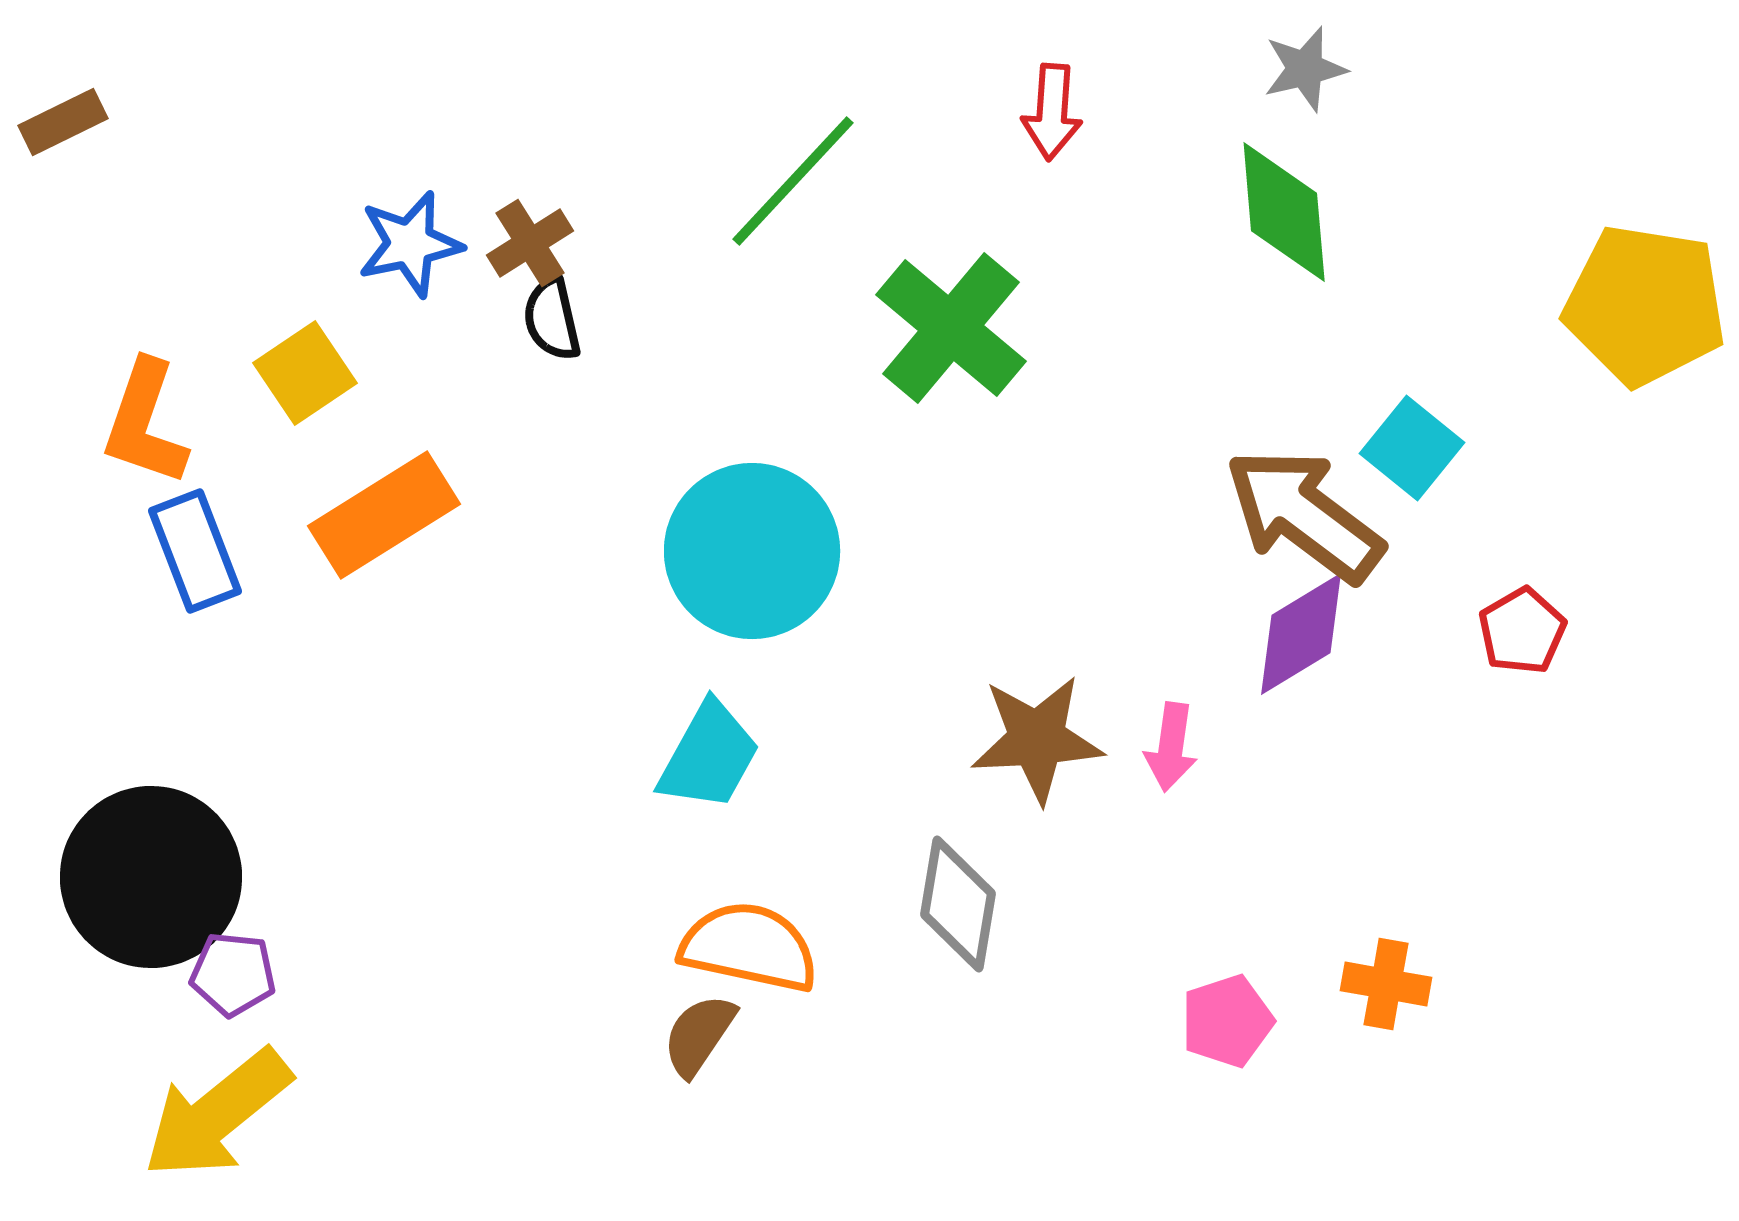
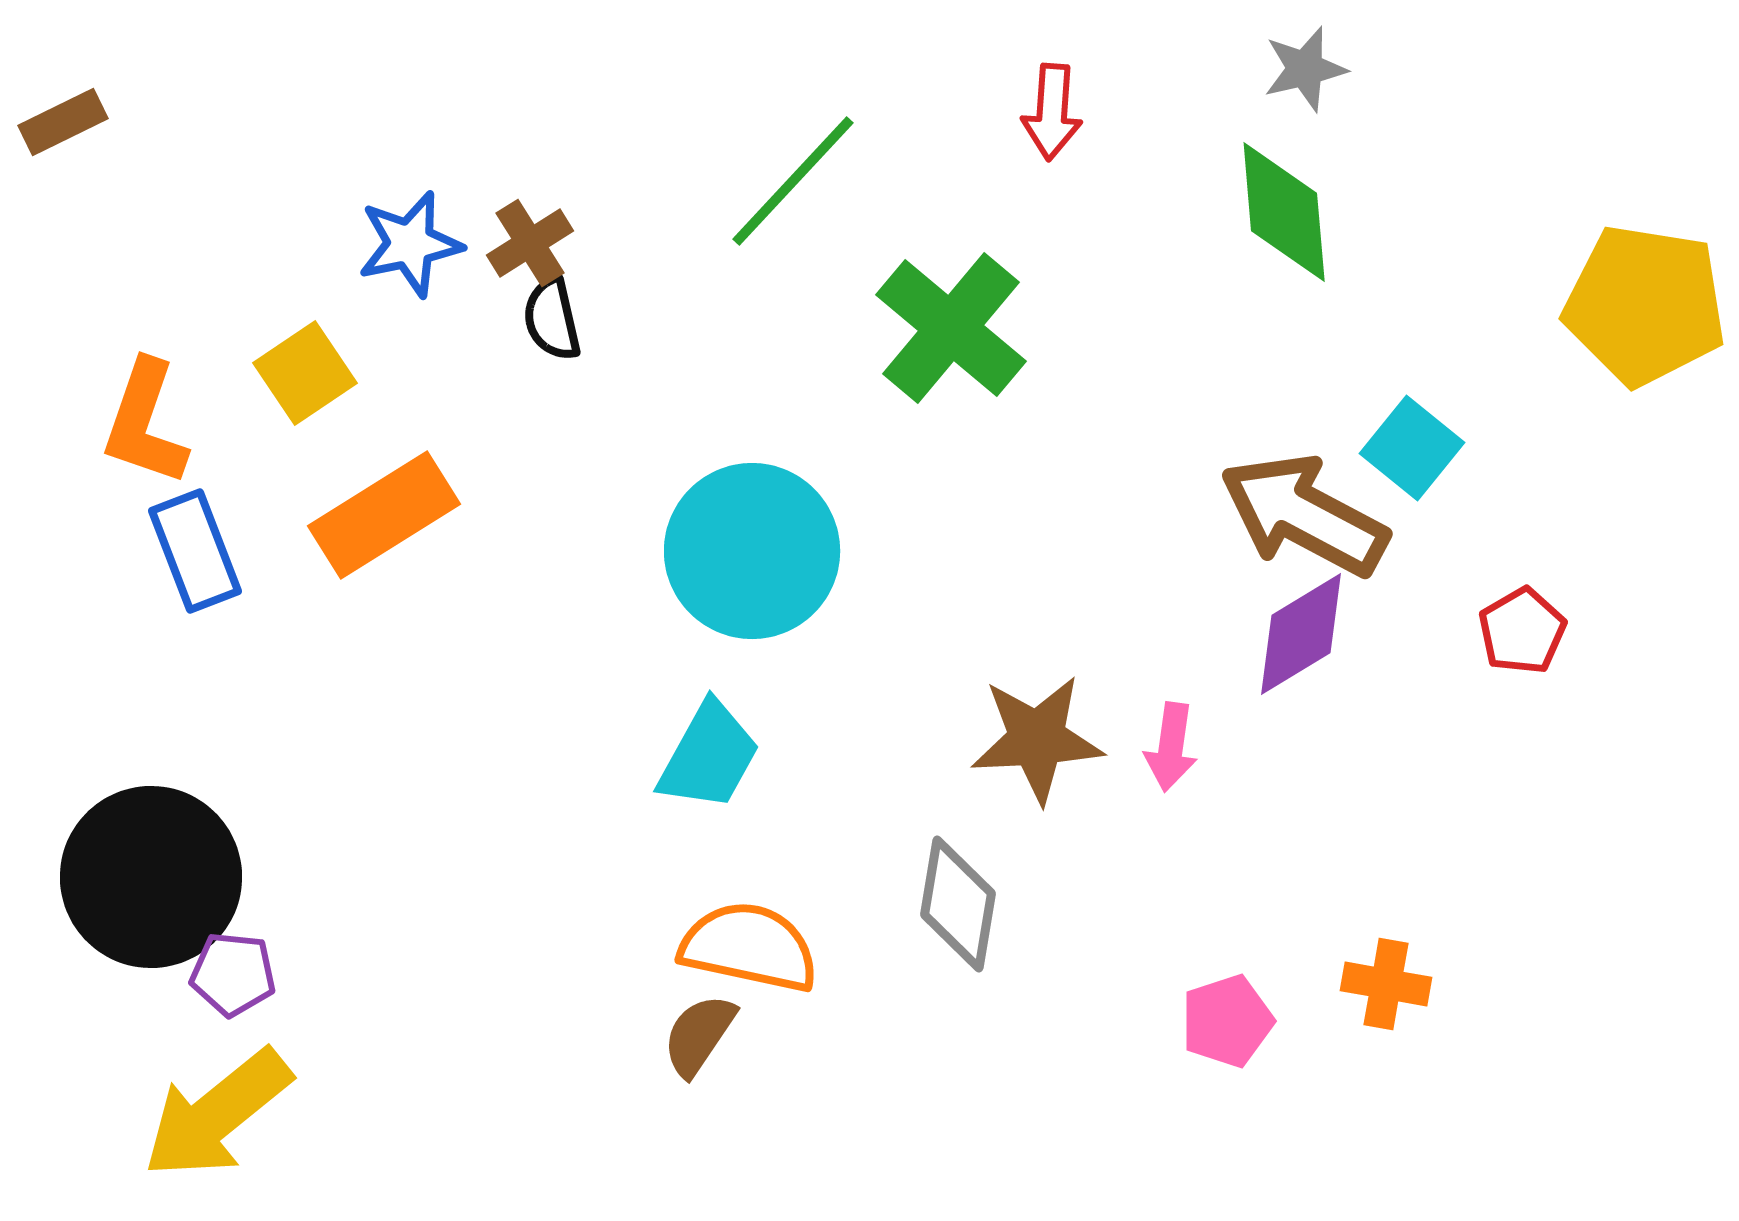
brown arrow: rotated 9 degrees counterclockwise
